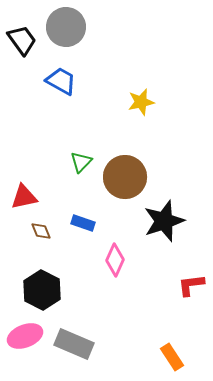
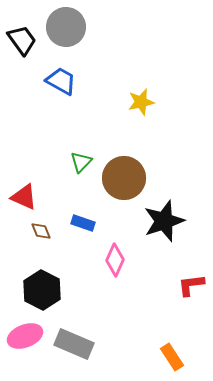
brown circle: moved 1 px left, 1 px down
red triangle: rotated 36 degrees clockwise
